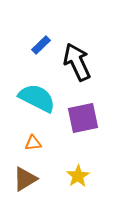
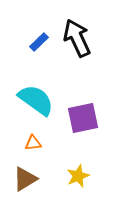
blue rectangle: moved 2 px left, 3 px up
black arrow: moved 24 px up
cyan semicircle: moved 1 px left, 2 px down; rotated 9 degrees clockwise
yellow star: rotated 10 degrees clockwise
